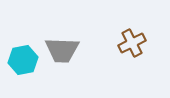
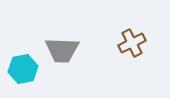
cyan hexagon: moved 9 px down
